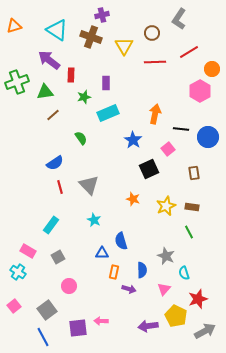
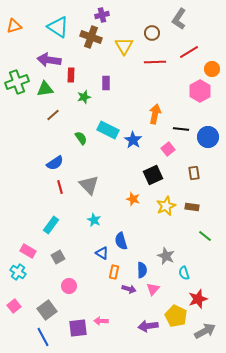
cyan triangle at (57, 30): moved 1 px right, 3 px up
purple arrow at (49, 60): rotated 30 degrees counterclockwise
green triangle at (45, 92): moved 3 px up
cyan rectangle at (108, 113): moved 17 px down; rotated 50 degrees clockwise
black square at (149, 169): moved 4 px right, 6 px down
green line at (189, 232): moved 16 px right, 4 px down; rotated 24 degrees counterclockwise
blue triangle at (102, 253): rotated 32 degrees clockwise
pink triangle at (164, 289): moved 11 px left
